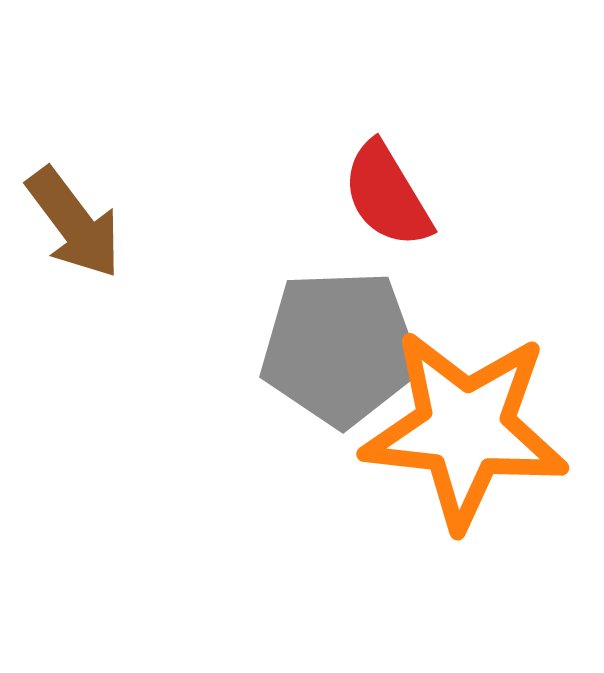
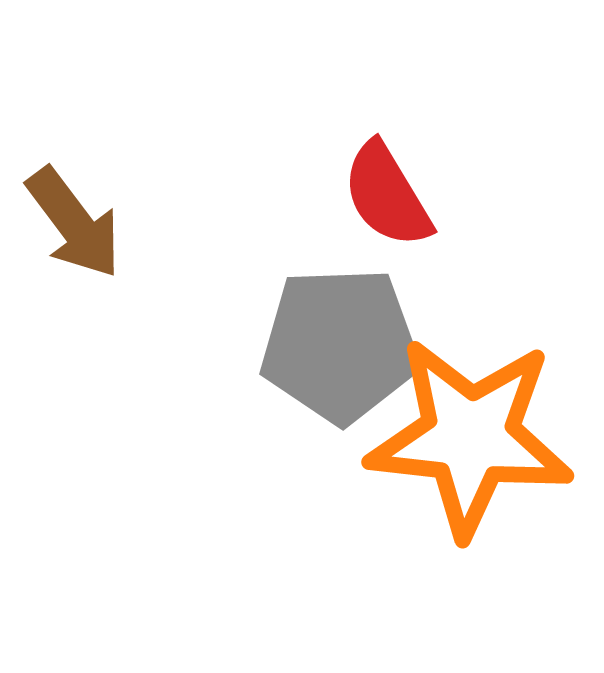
gray pentagon: moved 3 px up
orange star: moved 5 px right, 8 px down
